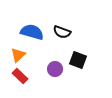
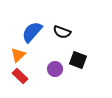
blue semicircle: rotated 65 degrees counterclockwise
